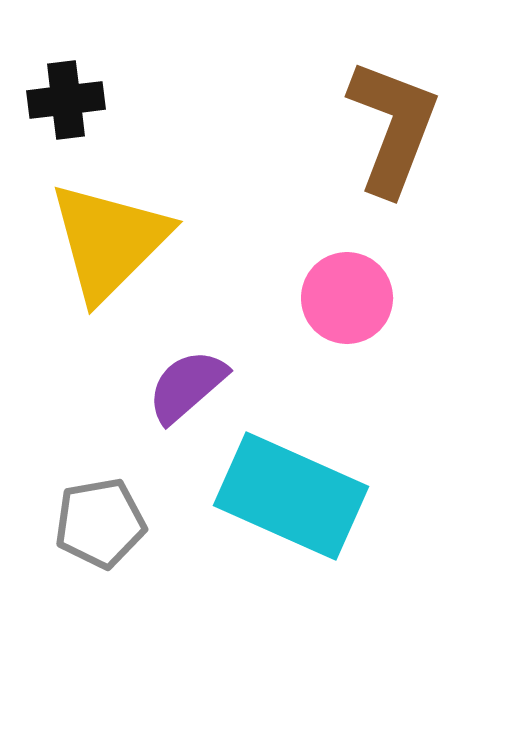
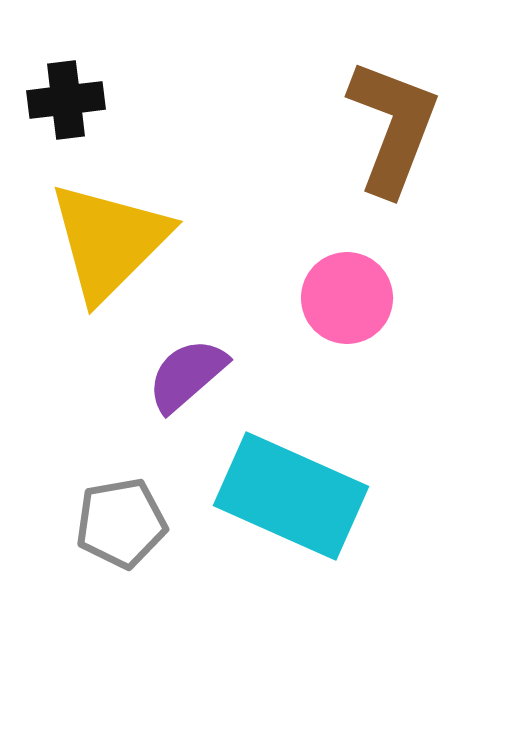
purple semicircle: moved 11 px up
gray pentagon: moved 21 px right
